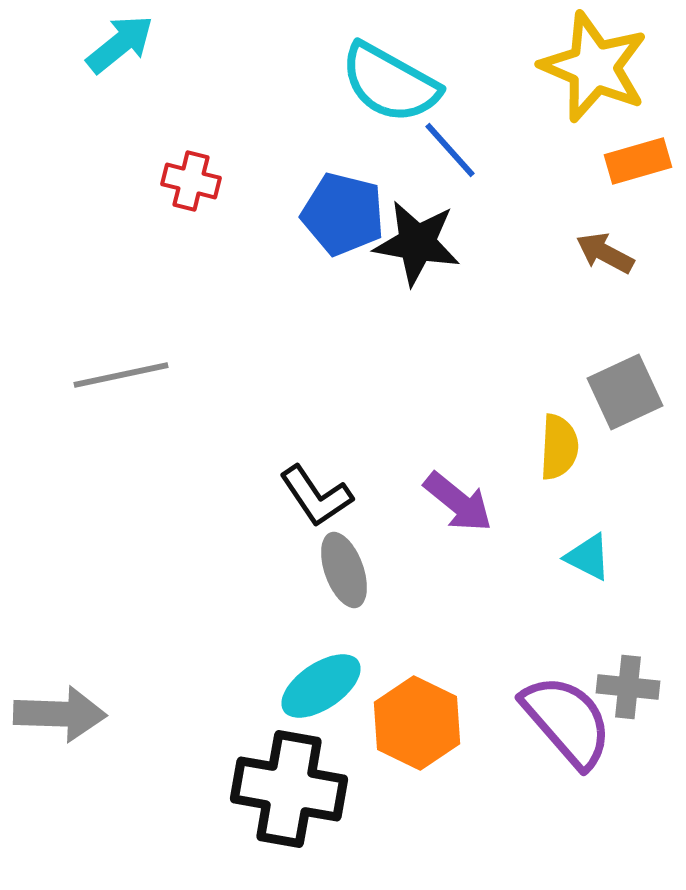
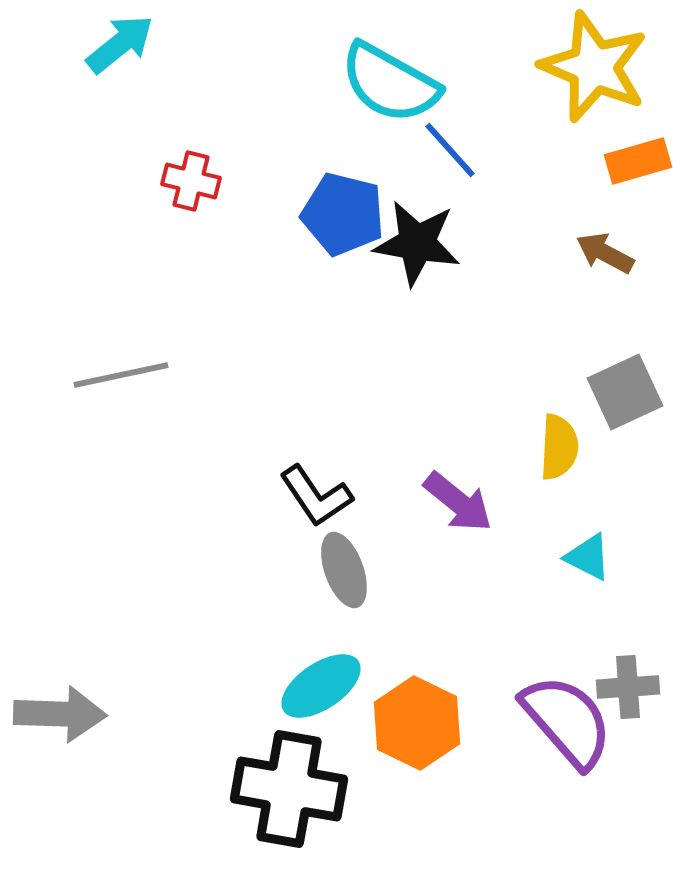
gray cross: rotated 10 degrees counterclockwise
